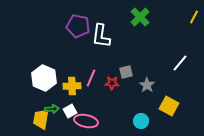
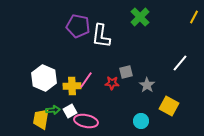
pink line: moved 5 px left, 2 px down; rotated 12 degrees clockwise
green arrow: moved 1 px right, 1 px down
